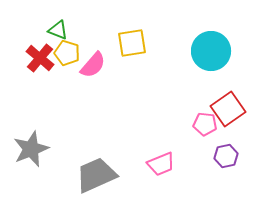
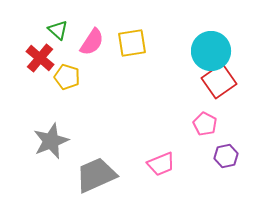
green triangle: rotated 20 degrees clockwise
yellow pentagon: moved 24 px down
pink semicircle: moved 1 px left, 23 px up; rotated 8 degrees counterclockwise
red square: moved 9 px left, 28 px up
pink pentagon: rotated 20 degrees clockwise
gray star: moved 20 px right, 8 px up
